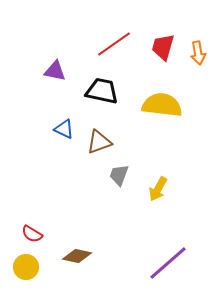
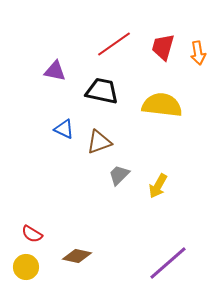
gray trapezoid: rotated 25 degrees clockwise
yellow arrow: moved 3 px up
